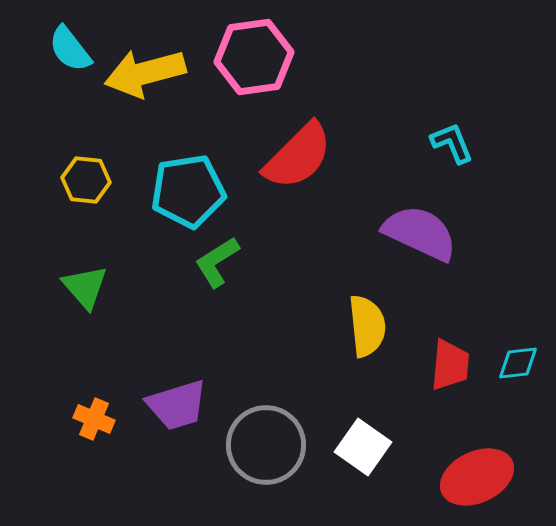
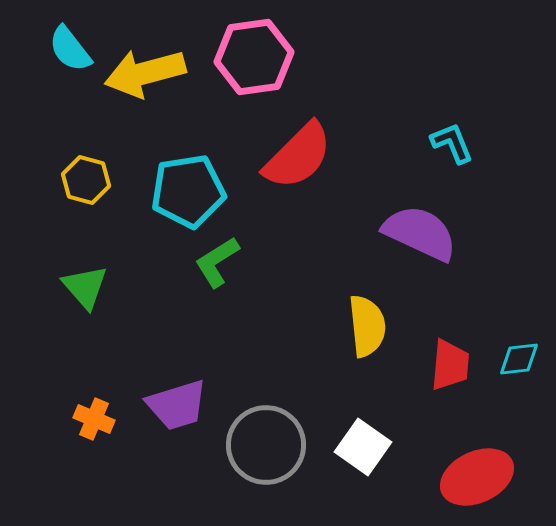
yellow hexagon: rotated 9 degrees clockwise
cyan diamond: moved 1 px right, 4 px up
